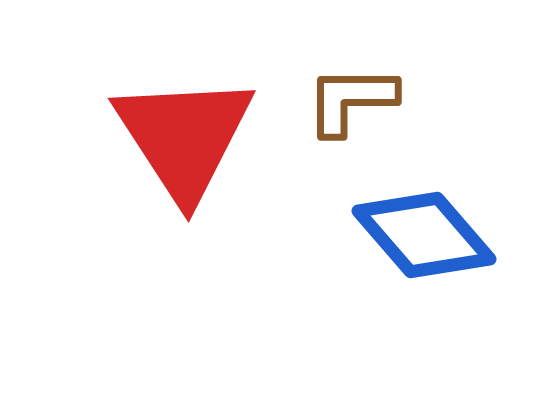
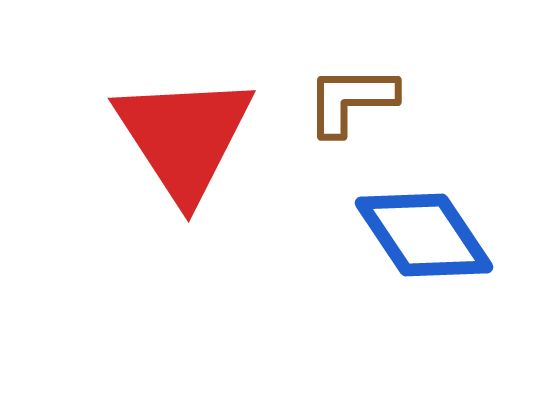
blue diamond: rotated 7 degrees clockwise
